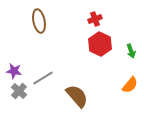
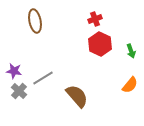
brown ellipse: moved 4 px left
